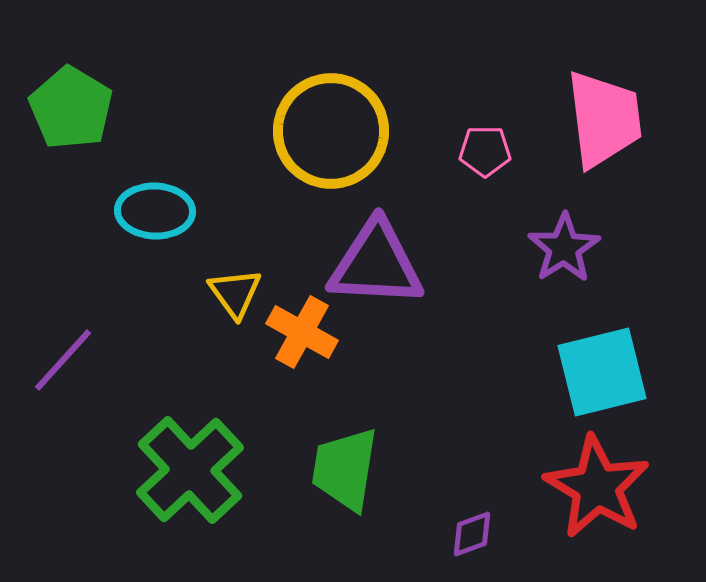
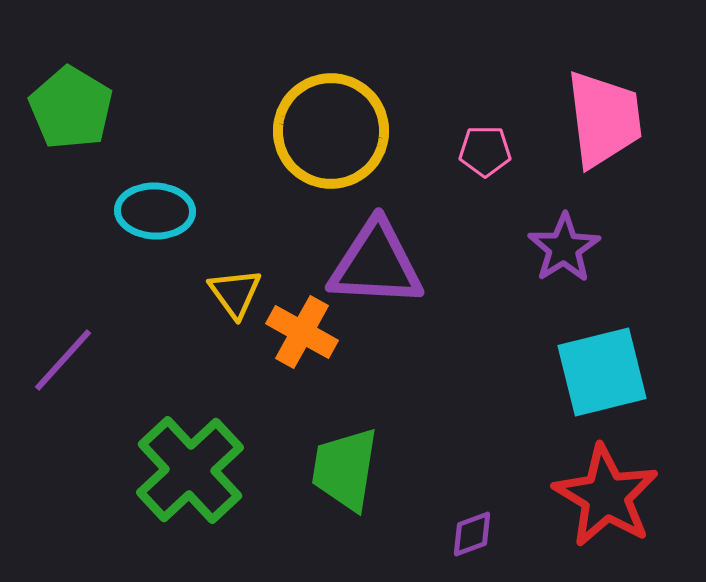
red star: moved 9 px right, 9 px down
